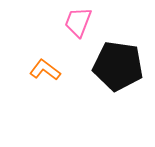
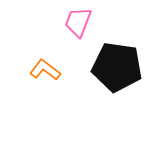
black pentagon: moved 1 px left, 1 px down
